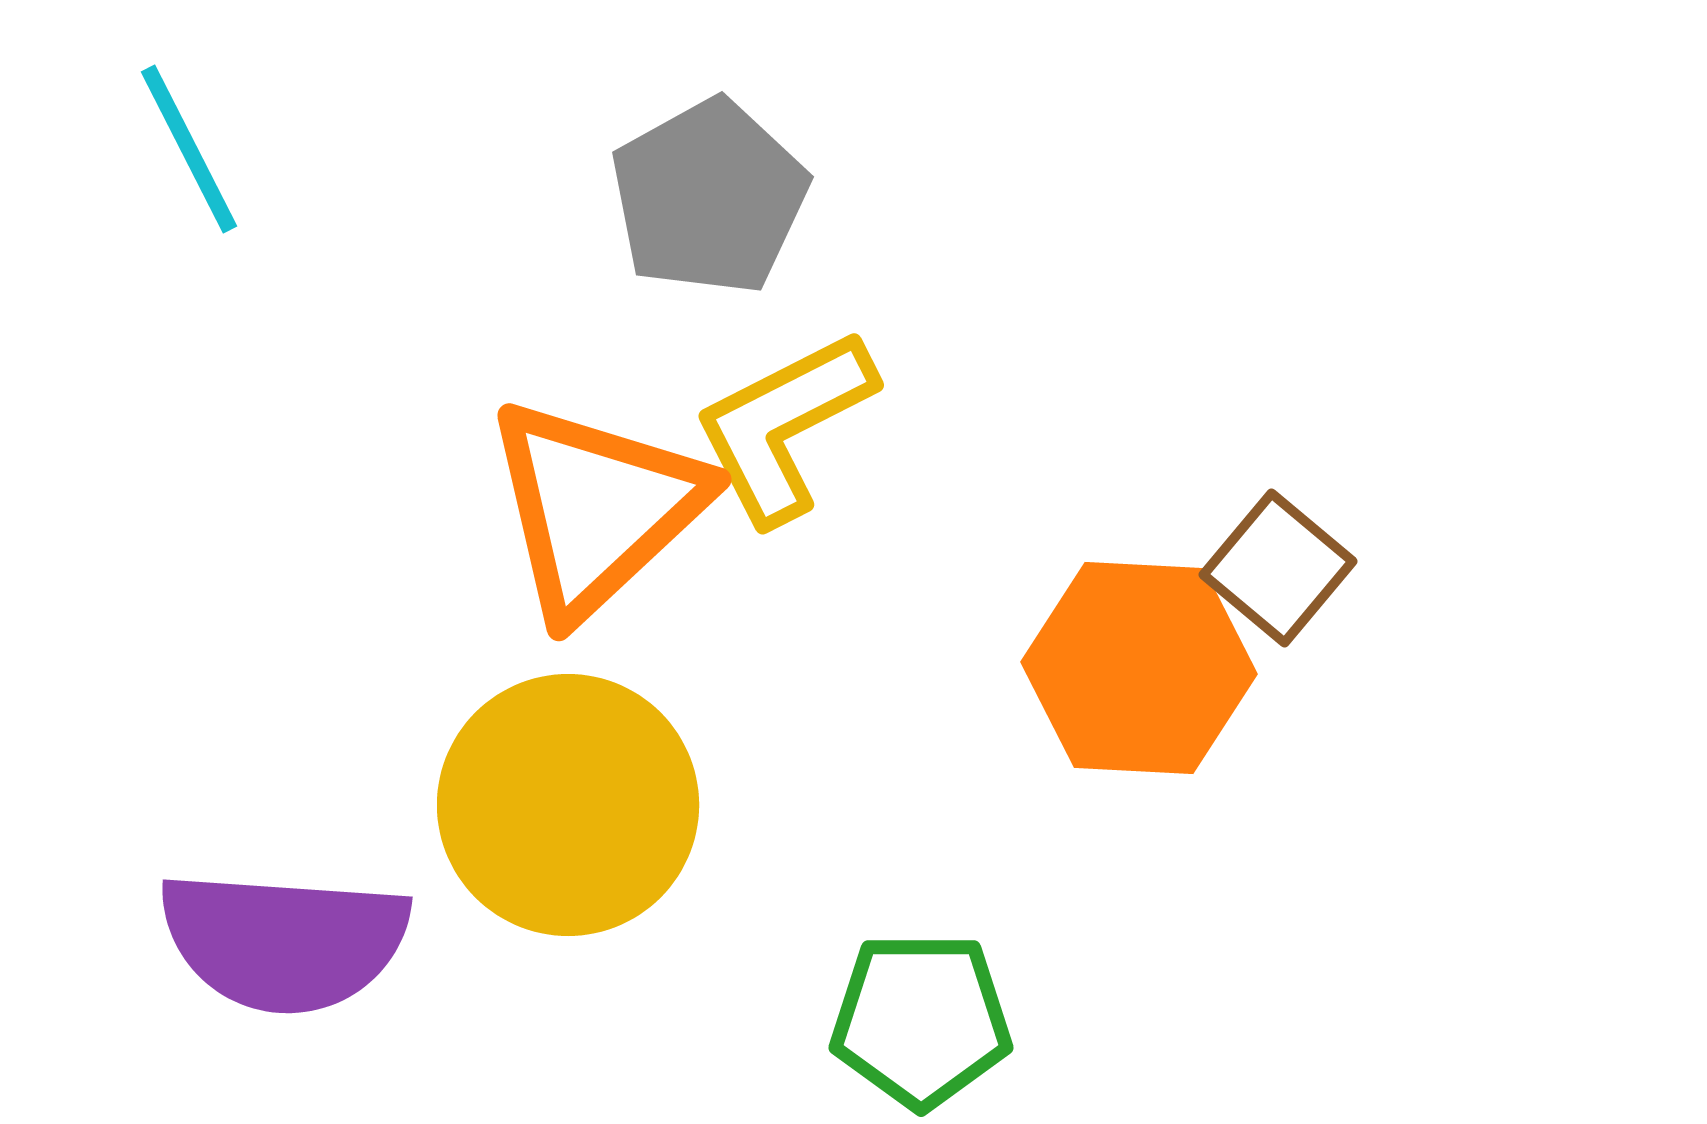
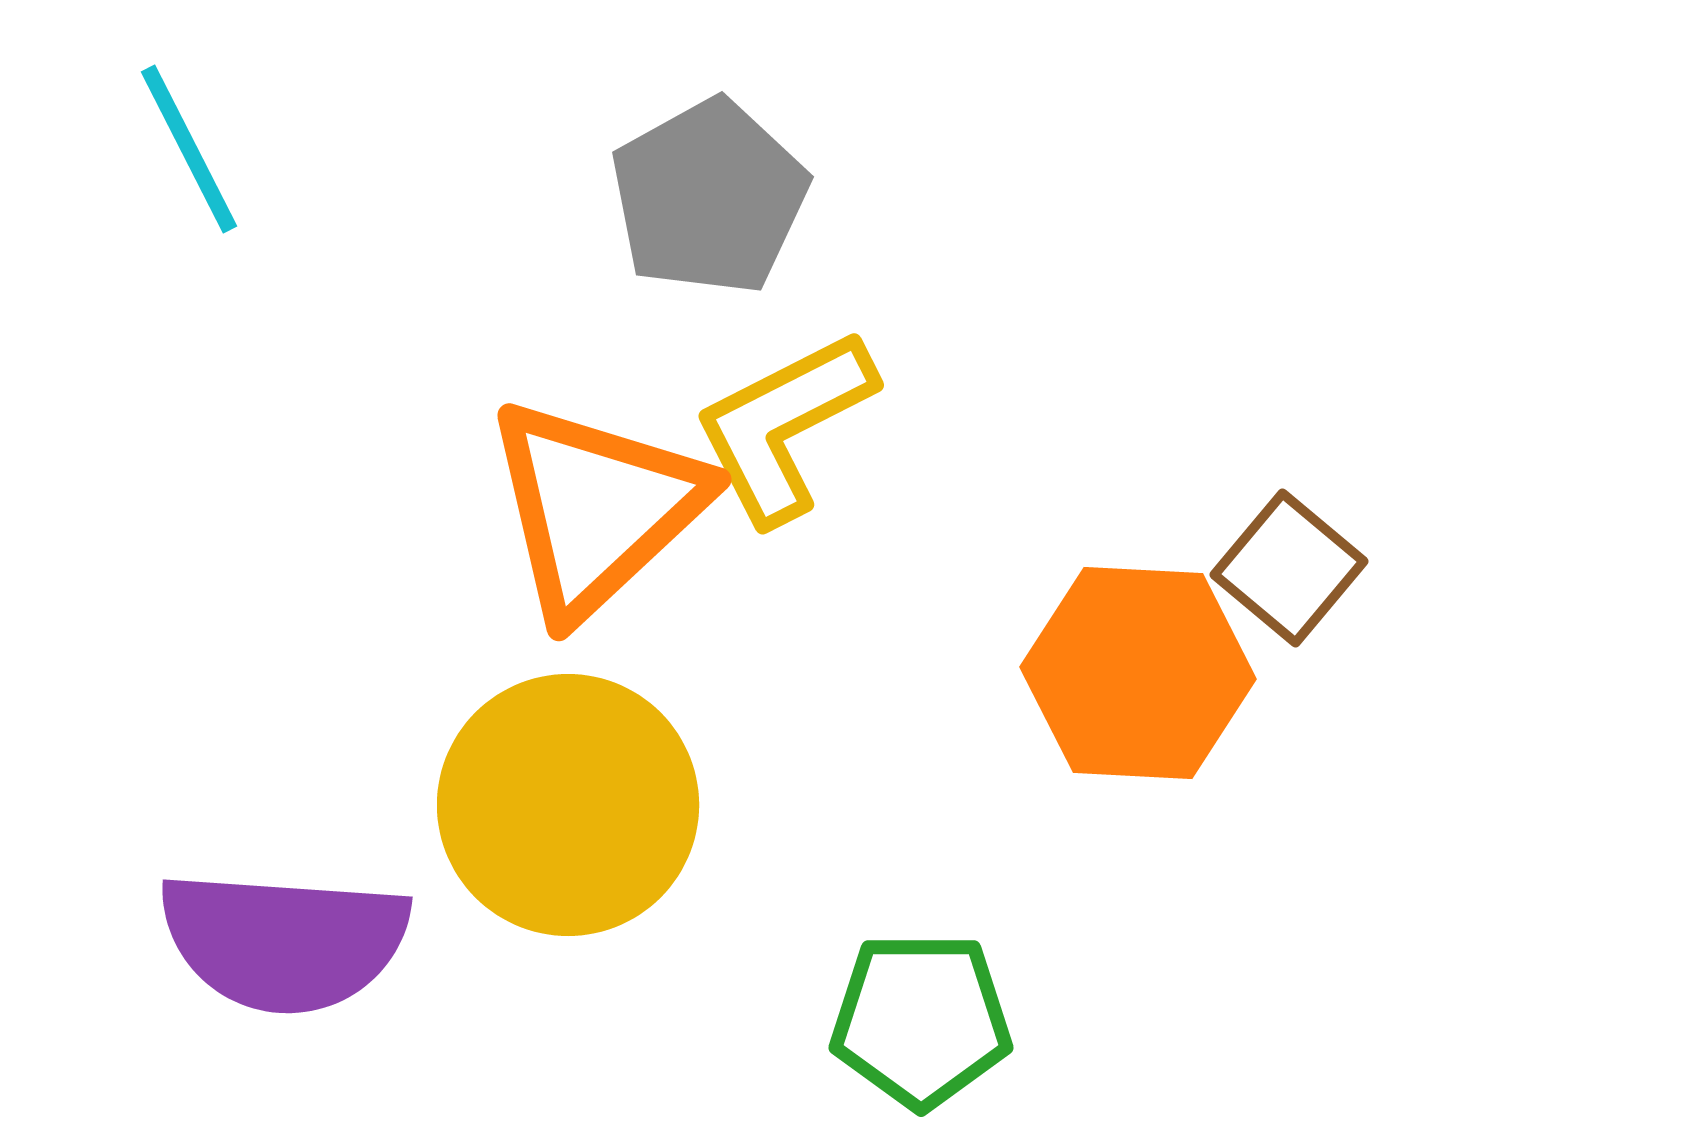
brown square: moved 11 px right
orange hexagon: moved 1 px left, 5 px down
